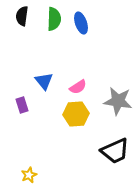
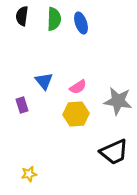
black trapezoid: moved 1 px left, 1 px down
yellow star: moved 1 px up; rotated 14 degrees clockwise
